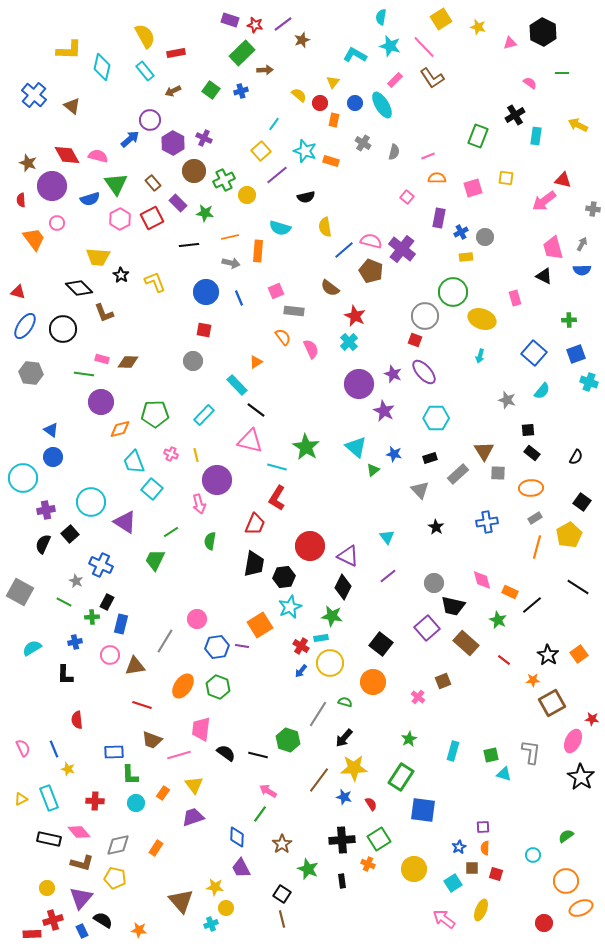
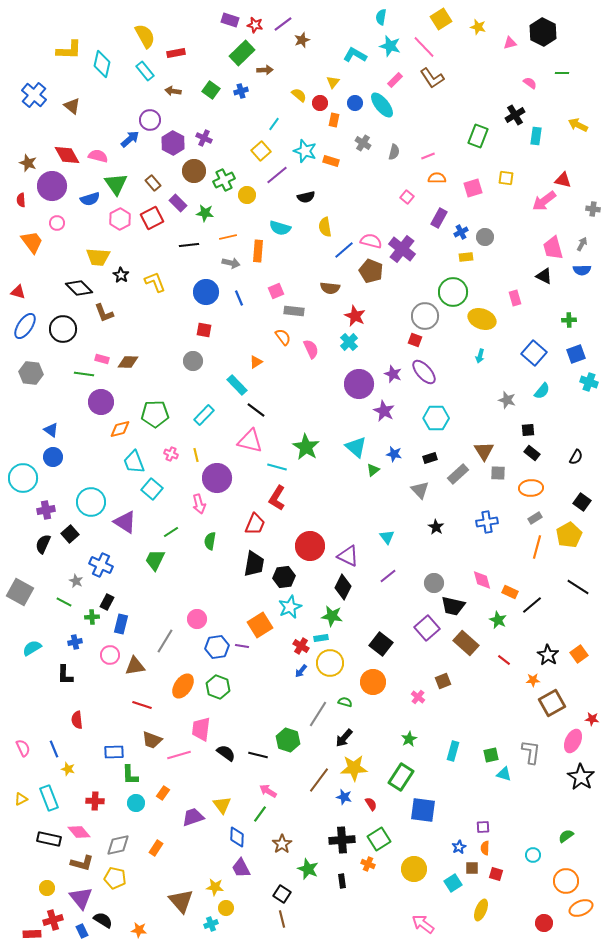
cyan diamond at (102, 67): moved 3 px up
brown arrow at (173, 91): rotated 35 degrees clockwise
cyan ellipse at (382, 105): rotated 8 degrees counterclockwise
purple rectangle at (439, 218): rotated 18 degrees clockwise
orange line at (230, 237): moved 2 px left
orange trapezoid at (34, 239): moved 2 px left, 3 px down
brown semicircle at (330, 288): rotated 30 degrees counterclockwise
purple circle at (217, 480): moved 2 px up
yellow triangle at (194, 785): moved 28 px right, 20 px down
purple triangle at (81, 898): rotated 20 degrees counterclockwise
pink arrow at (444, 919): moved 21 px left, 5 px down
